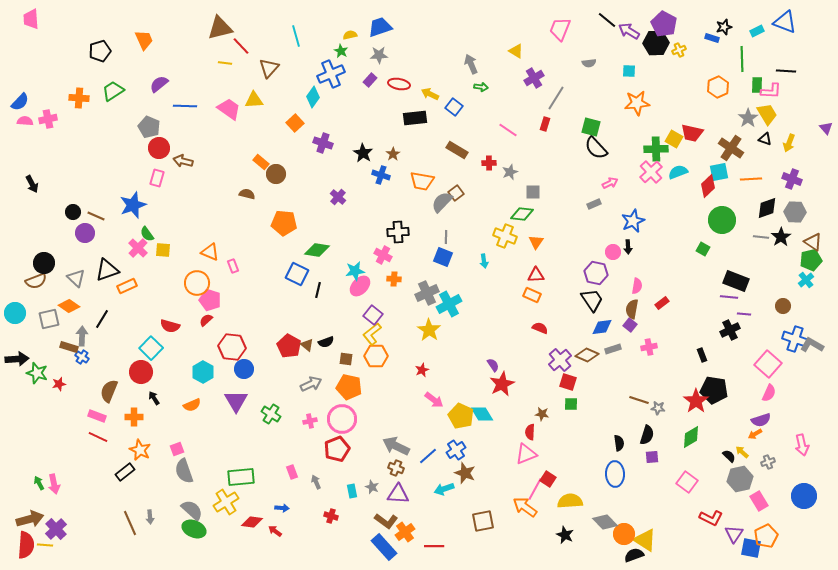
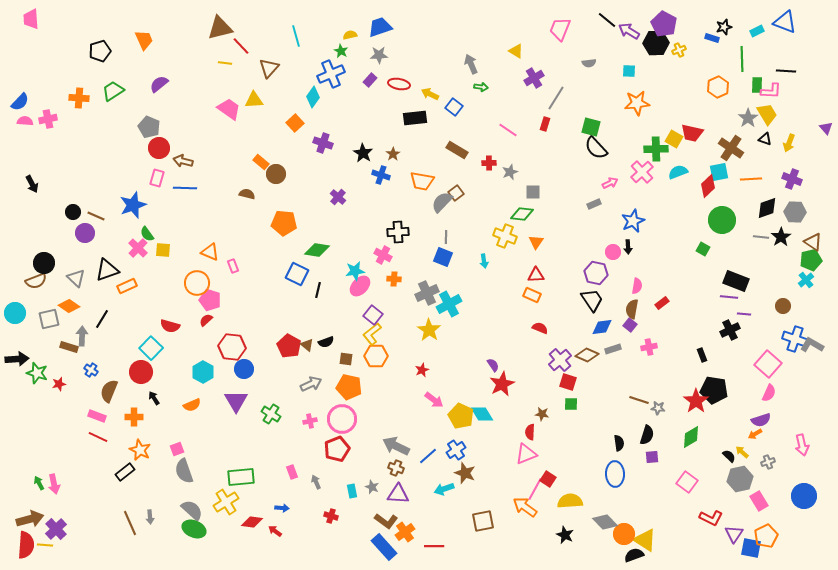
blue line at (185, 106): moved 82 px down
pink cross at (651, 172): moved 9 px left
blue cross at (82, 357): moved 9 px right, 13 px down
